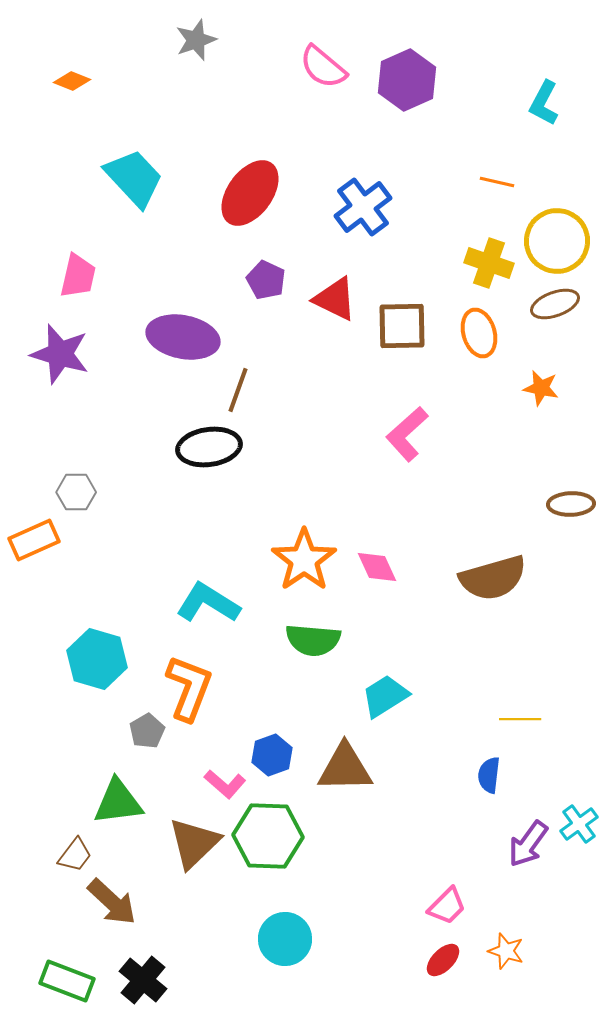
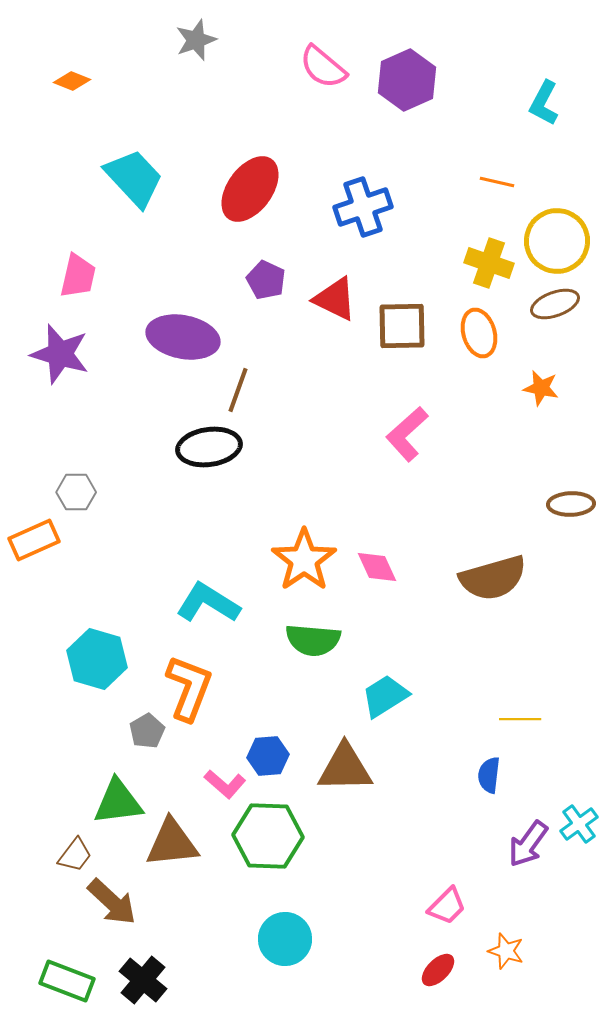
red ellipse at (250, 193): moved 4 px up
blue cross at (363, 207): rotated 18 degrees clockwise
blue hexagon at (272, 755): moved 4 px left, 1 px down; rotated 15 degrees clockwise
brown triangle at (194, 843): moved 22 px left; rotated 38 degrees clockwise
red ellipse at (443, 960): moved 5 px left, 10 px down
